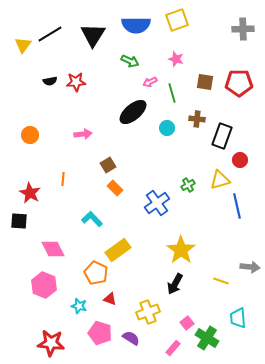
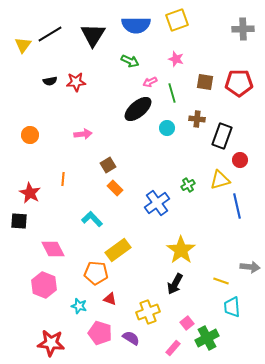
black ellipse at (133, 112): moved 5 px right, 3 px up
orange pentagon at (96, 273): rotated 20 degrees counterclockwise
cyan trapezoid at (238, 318): moved 6 px left, 11 px up
green cross at (207, 338): rotated 30 degrees clockwise
